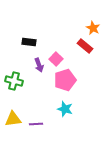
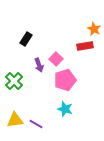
orange star: moved 1 px right, 1 px down
black rectangle: moved 3 px left, 3 px up; rotated 64 degrees counterclockwise
red rectangle: rotated 49 degrees counterclockwise
green cross: rotated 30 degrees clockwise
yellow triangle: moved 2 px right, 1 px down
purple line: rotated 32 degrees clockwise
